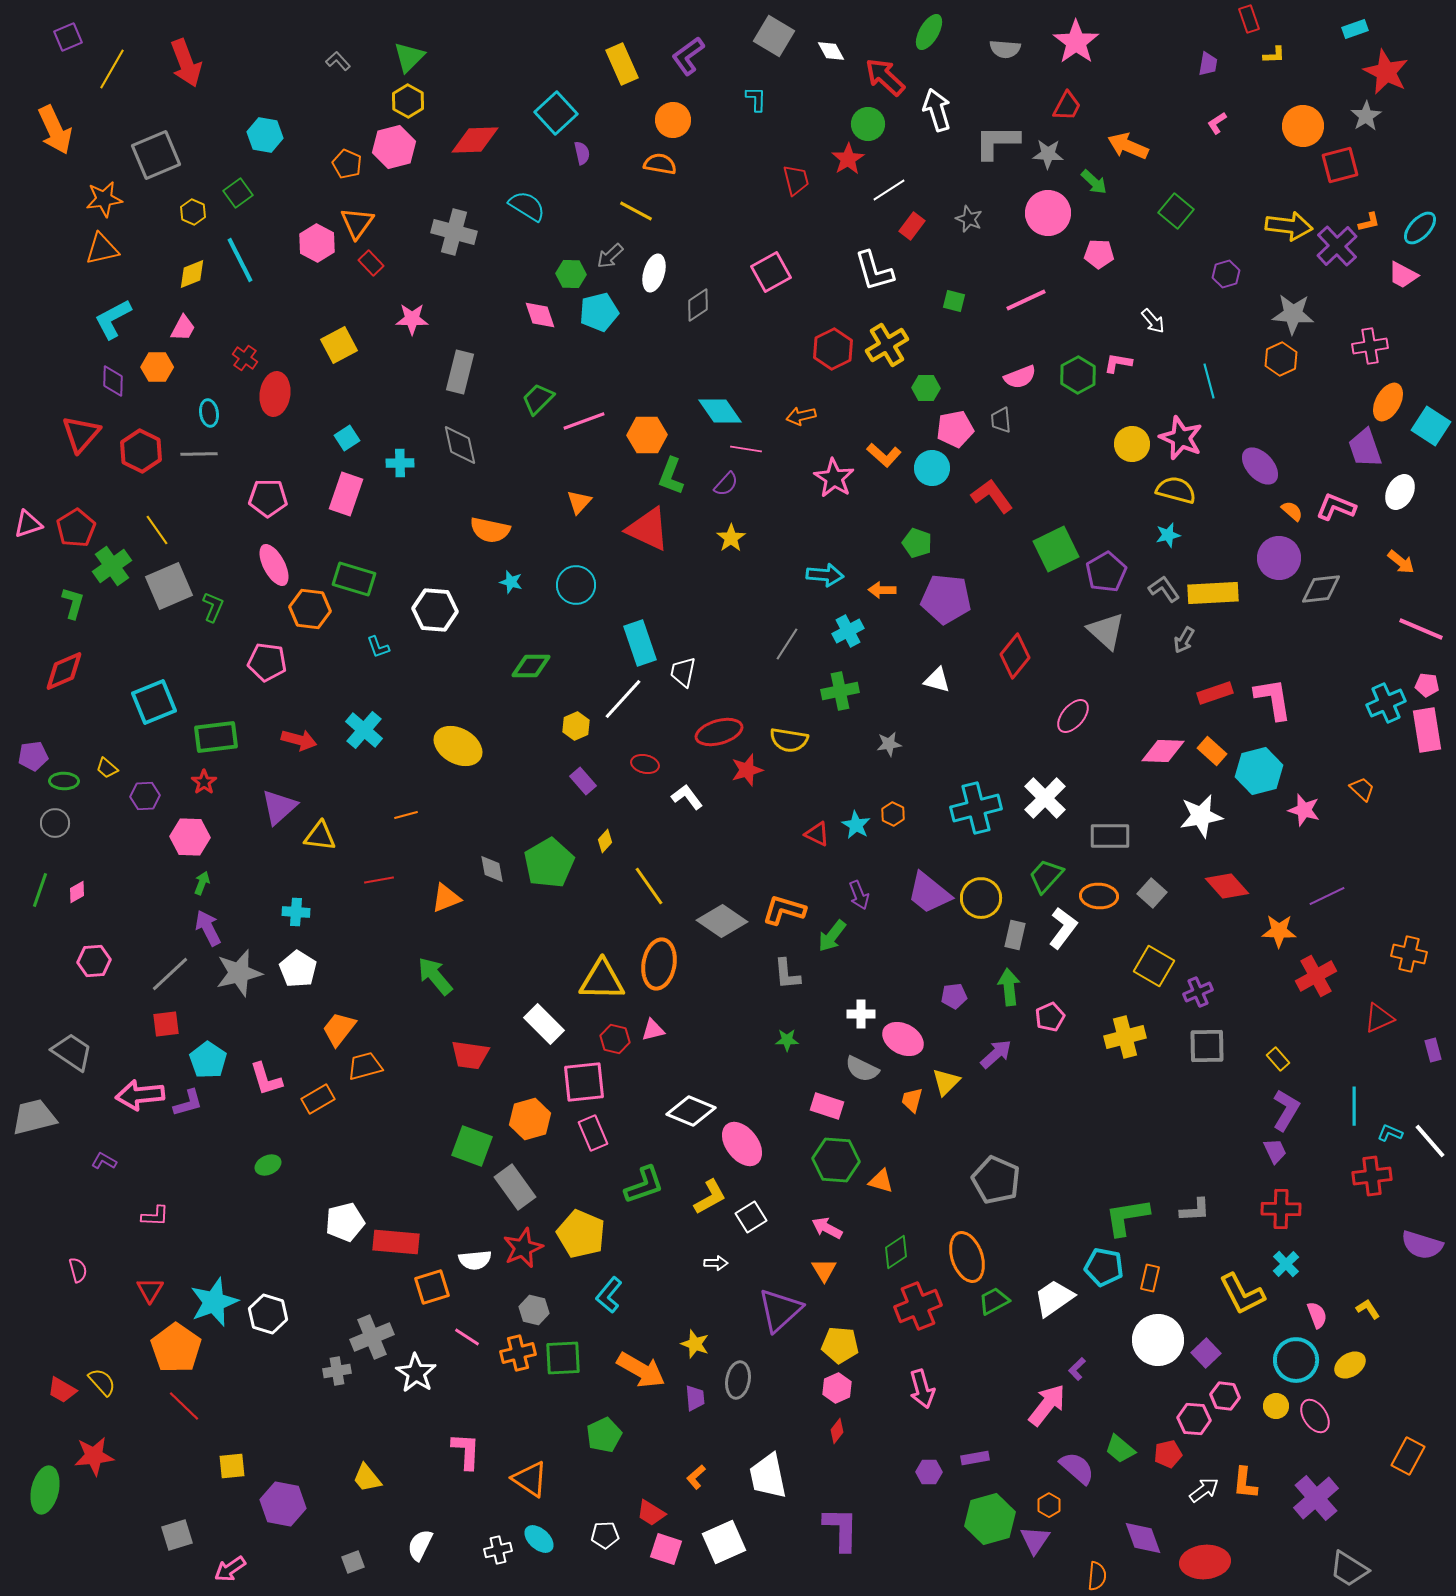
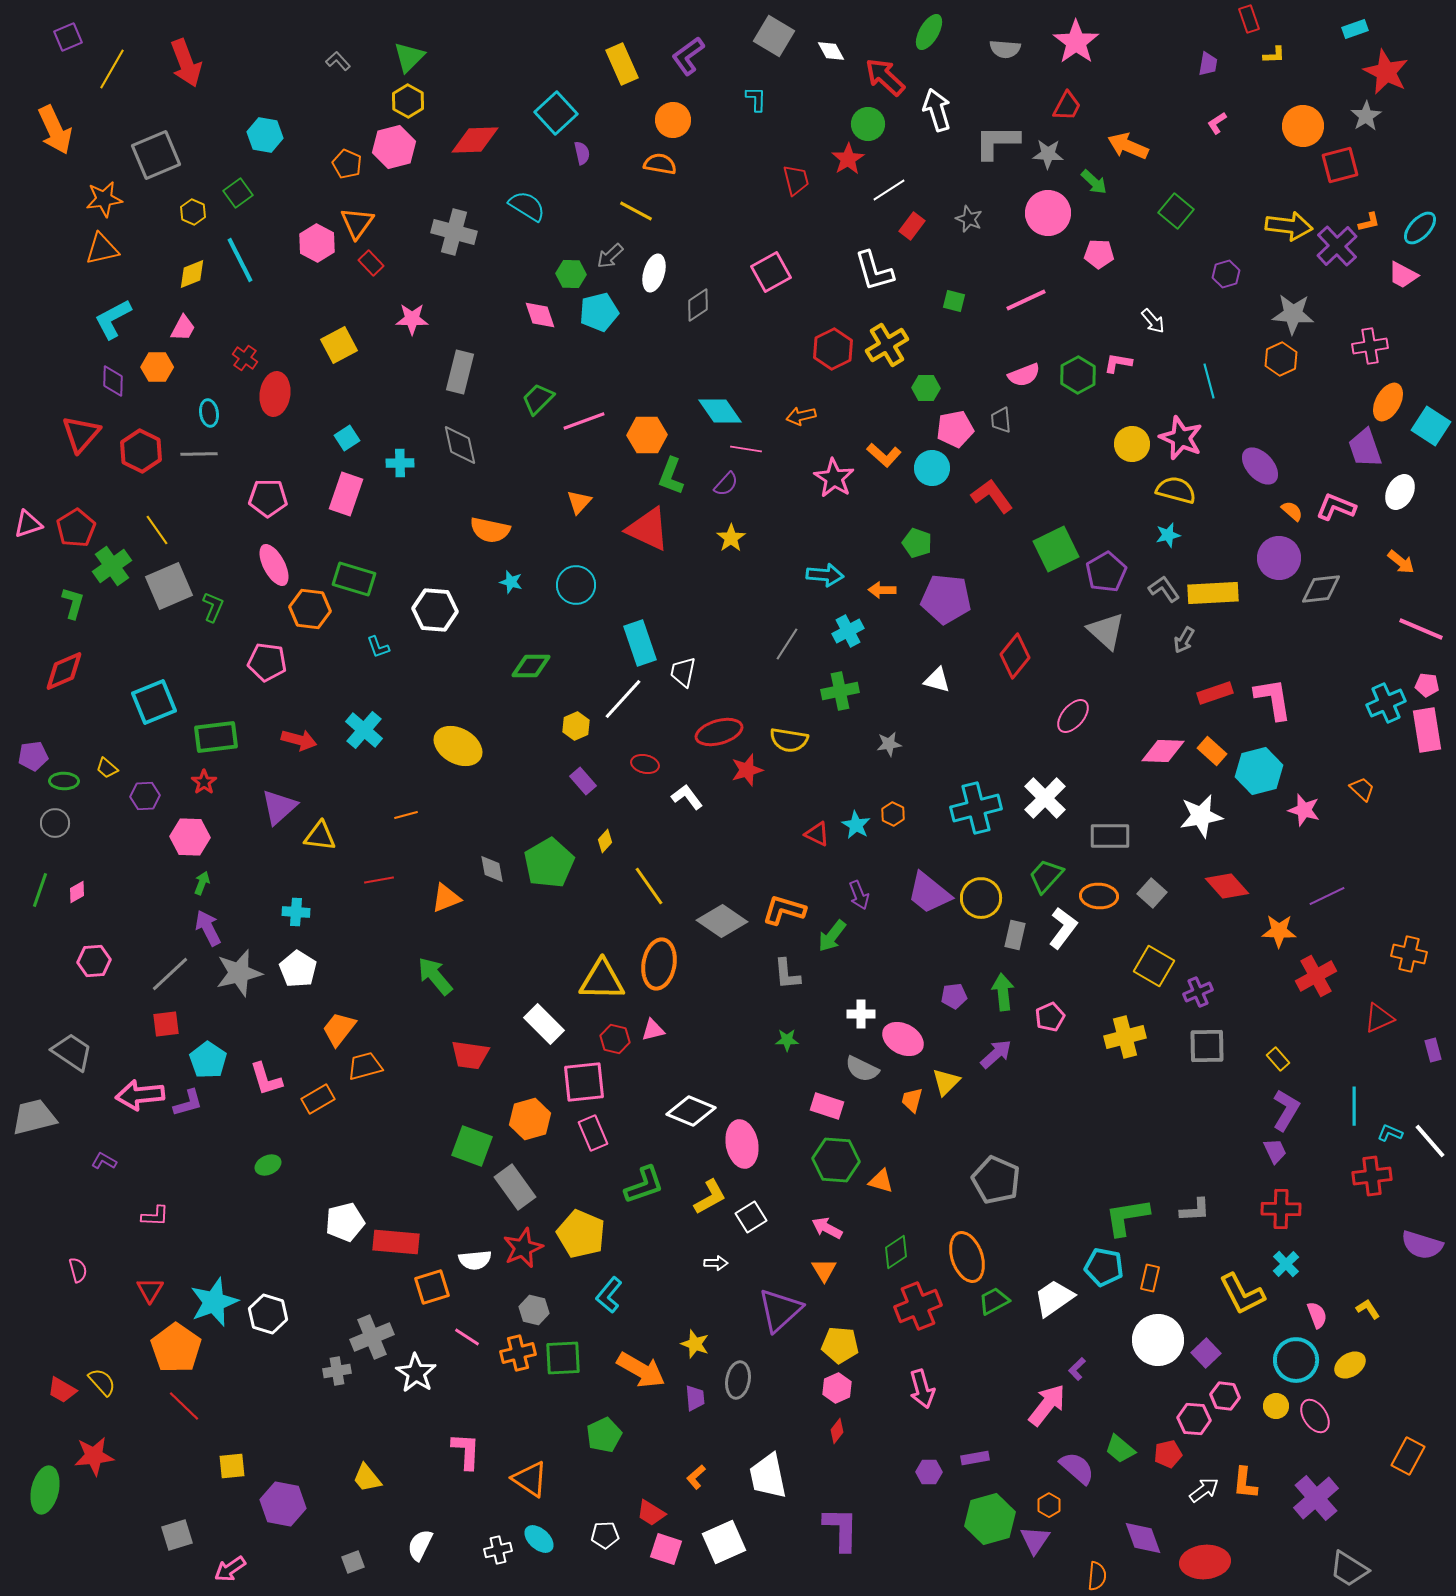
pink semicircle at (1020, 377): moved 4 px right, 2 px up
green arrow at (1009, 987): moved 6 px left, 5 px down
pink ellipse at (742, 1144): rotated 27 degrees clockwise
